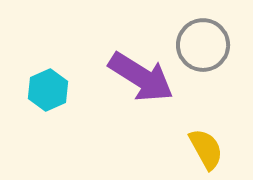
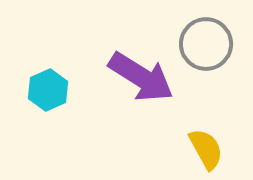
gray circle: moved 3 px right, 1 px up
